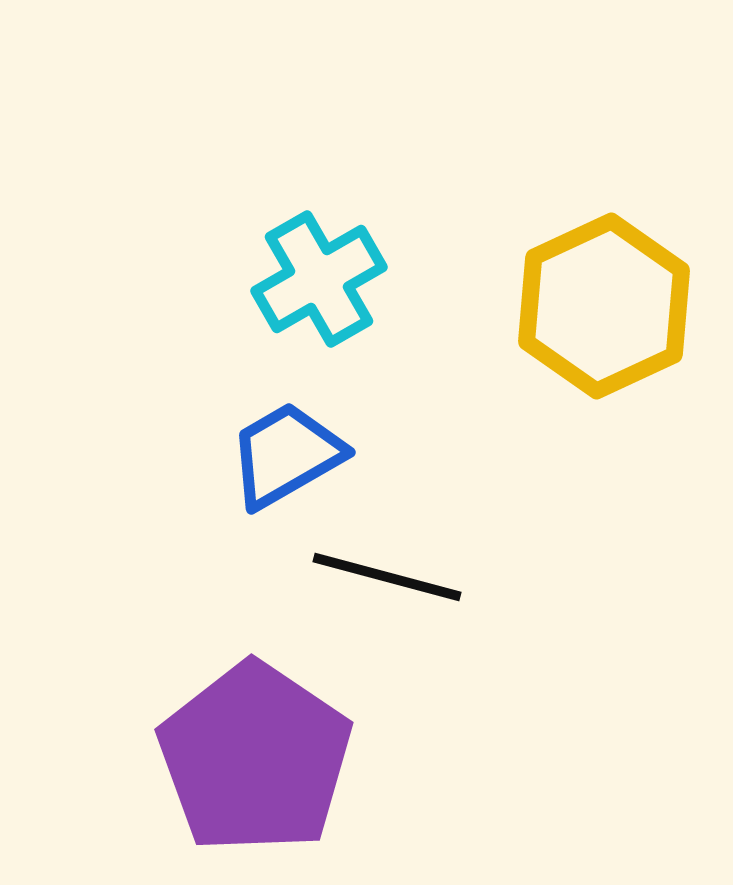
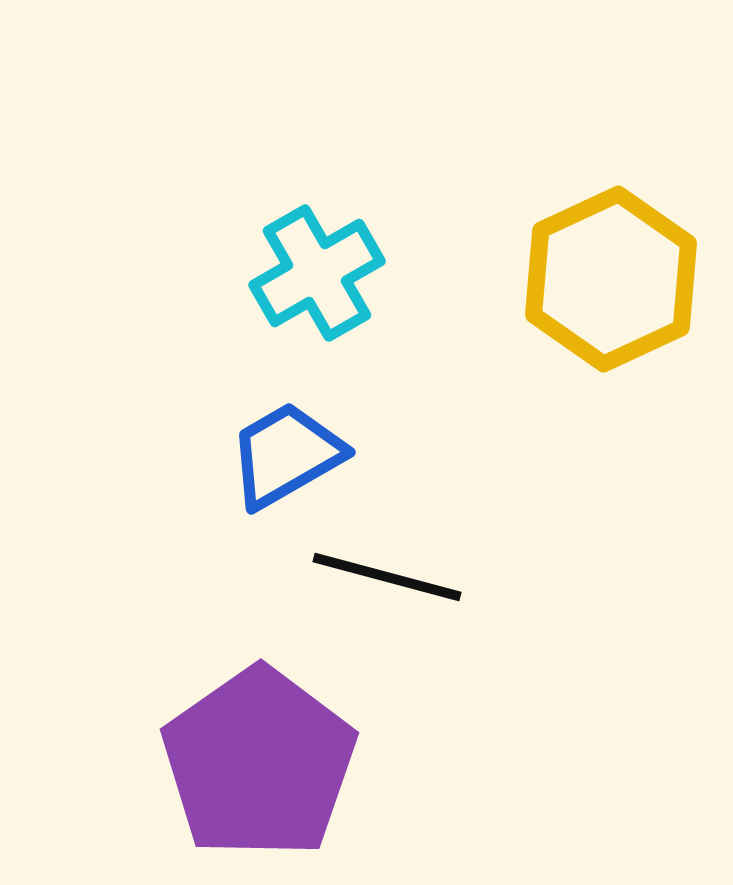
cyan cross: moved 2 px left, 6 px up
yellow hexagon: moved 7 px right, 27 px up
purple pentagon: moved 4 px right, 5 px down; rotated 3 degrees clockwise
